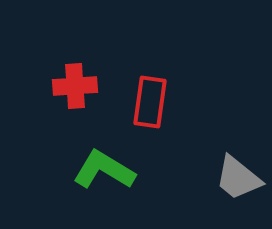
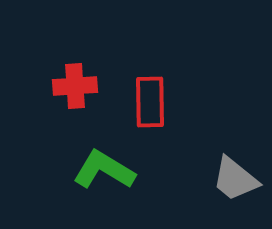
red rectangle: rotated 9 degrees counterclockwise
gray trapezoid: moved 3 px left, 1 px down
